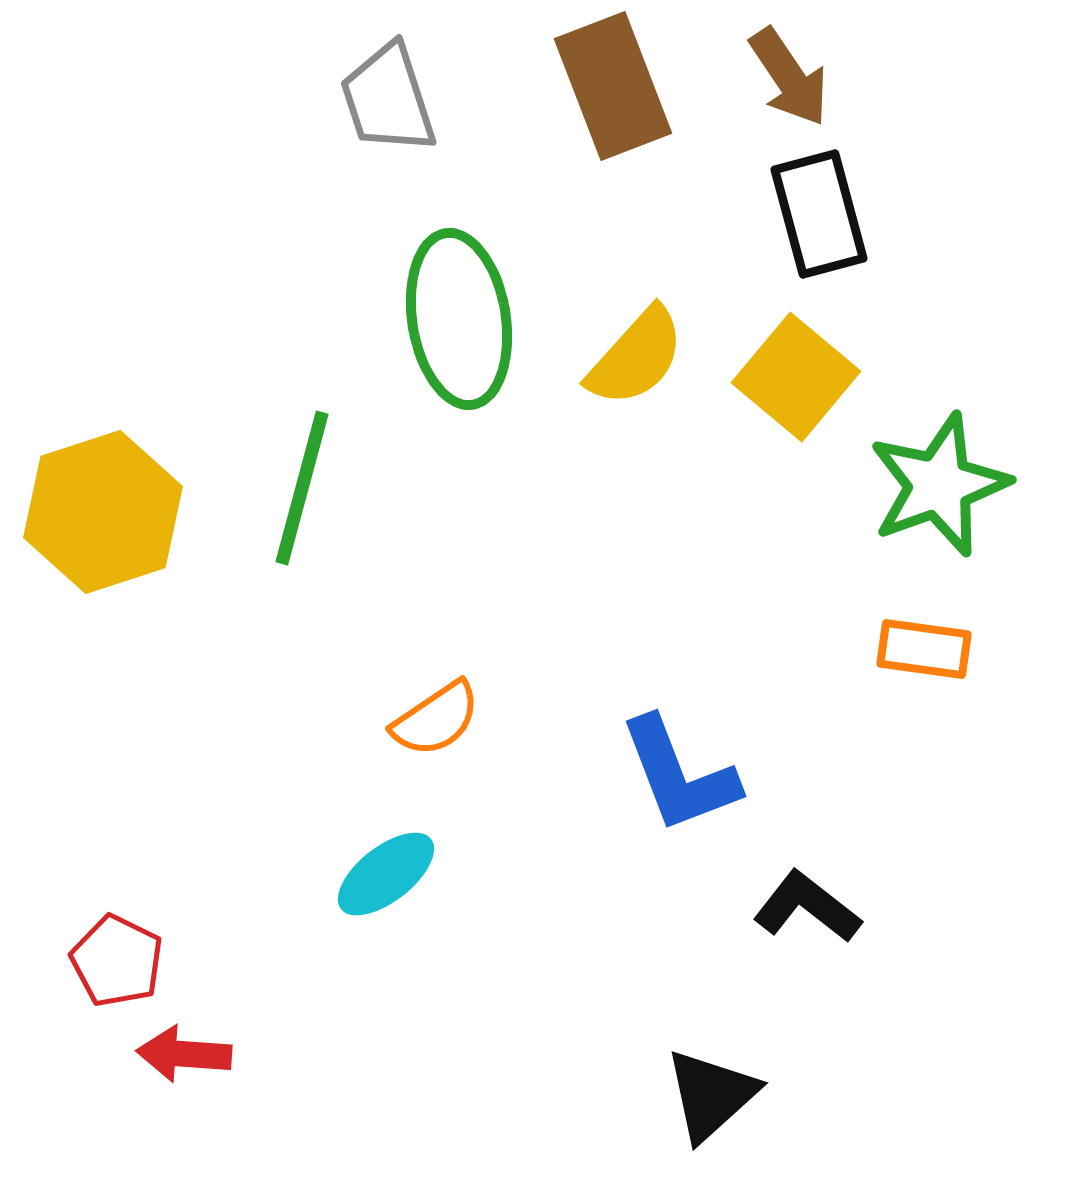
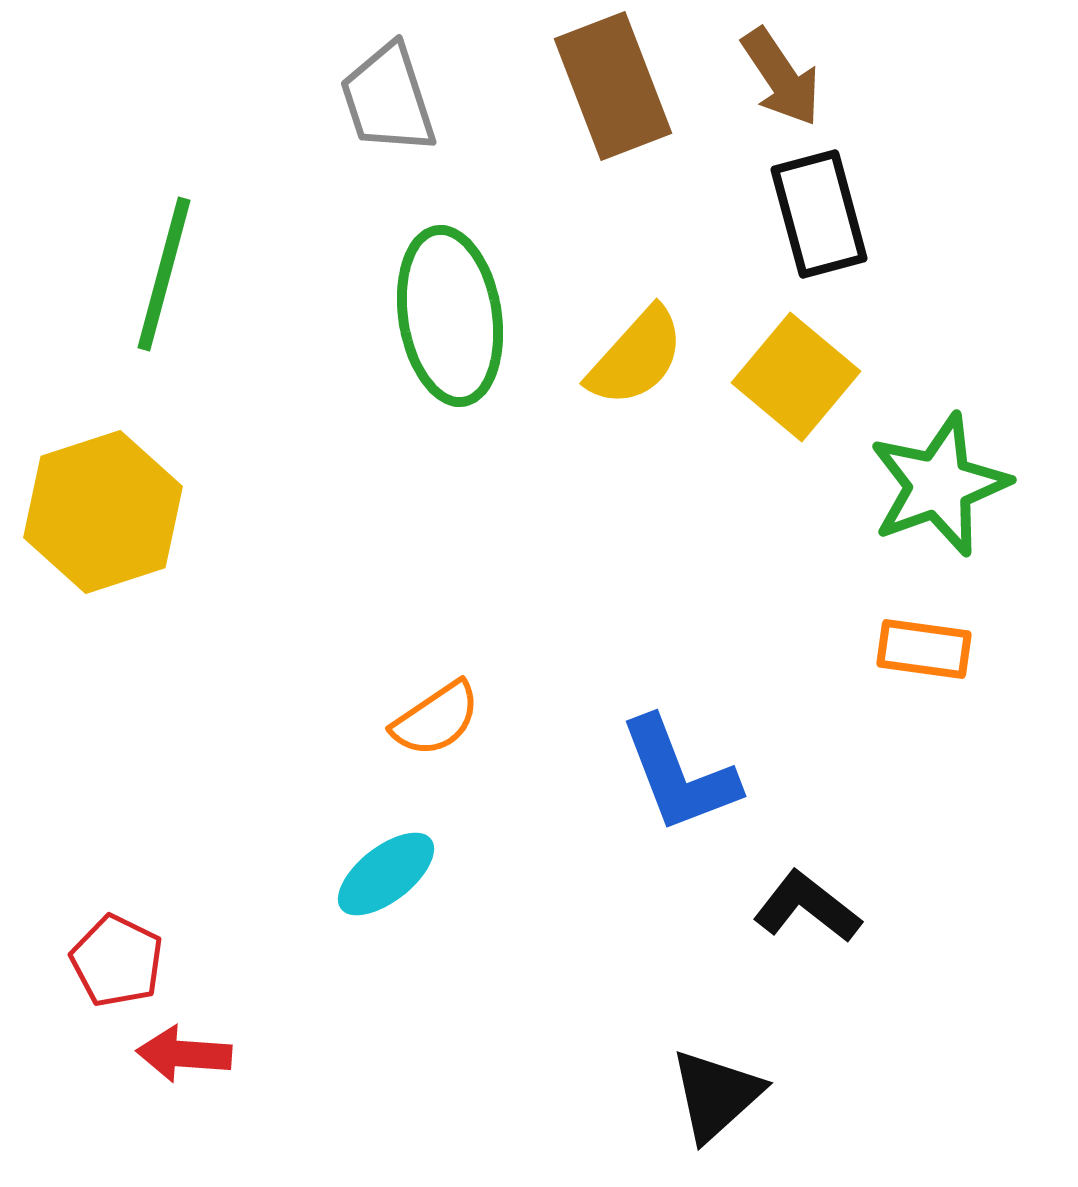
brown arrow: moved 8 px left
green ellipse: moved 9 px left, 3 px up
green line: moved 138 px left, 214 px up
black triangle: moved 5 px right
